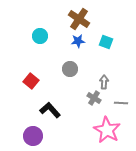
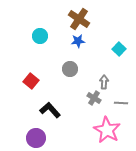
cyan square: moved 13 px right, 7 px down; rotated 24 degrees clockwise
purple circle: moved 3 px right, 2 px down
